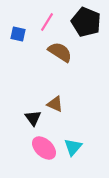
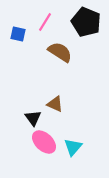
pink line: moved 2 px left
pink ellipse: moved 6 px up
